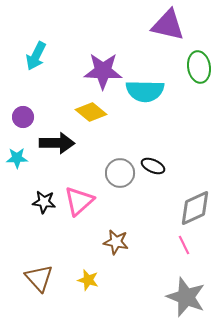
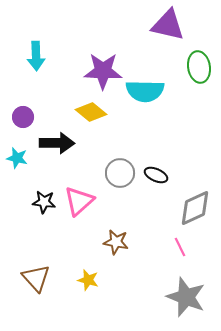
cyan arrow: rotated 28 degrees counterclockwise
cyan star: rotated 15 degrees clockwise
black ellipse: moved 3 px right, 9 px down
pink line: moved 4 px left, 2 px down
brown triangle: moved 3 px left
